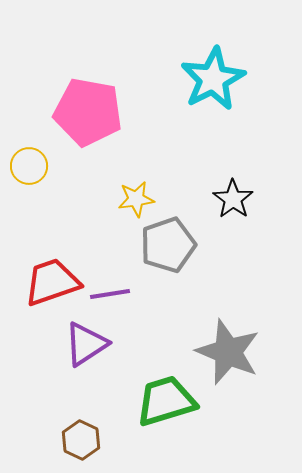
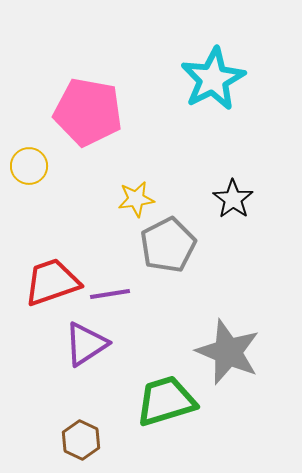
gray pentagon: rotated 8 degrees counterclockwise
